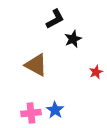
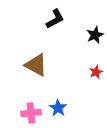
black star: moved 22 px right, 4 px up
blue star: moved 3 px right, 2 px up
